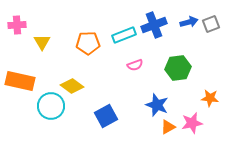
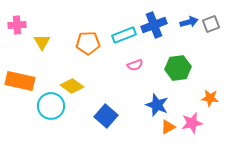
blue square: rotated 20 degrees counterclockwise
